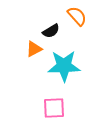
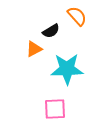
cyan star: moved 3 px right, 3 px down
pink square: moved 1 px right, 1 px down
